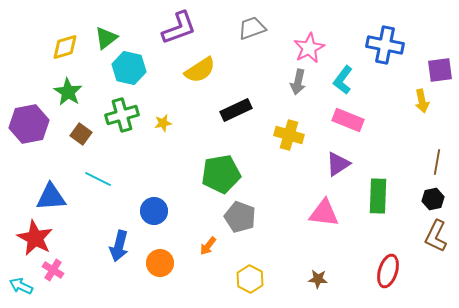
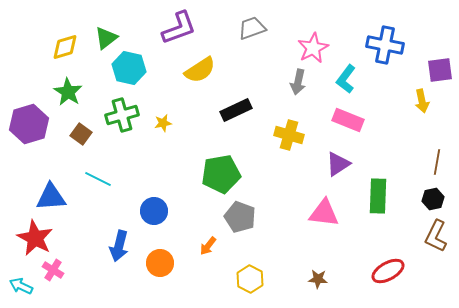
pink star: moved 4 px right
cyan L-shape: moved 3 px right, 1 px up
purple hexagon: rotated 6 degrees counterclockwise
red ellipse: rotated 44 degrees clockwise
